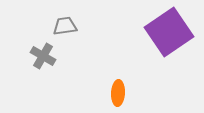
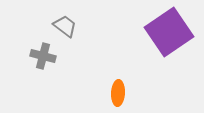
gray trapezoid: rotated 45 degrees clockwise
gray cross: rotated 15 degrees counterclockwise
